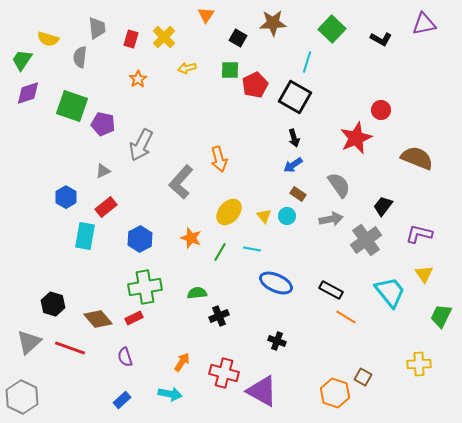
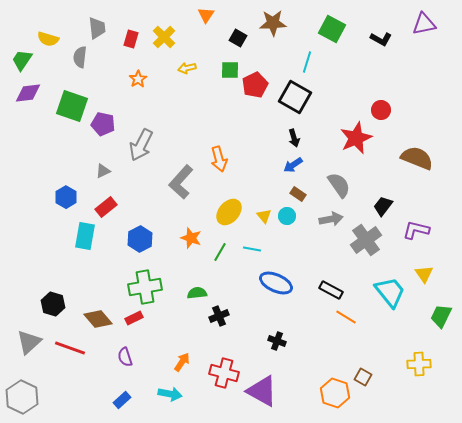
green square at (332, 29): rotated 16 degrees counterclockwise
purple diamond at (28, 93): rotated 12 degrees clockwise
purple L-shape at (419, 234): moved 3 px left, 4 px up
